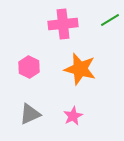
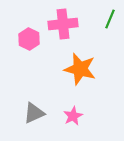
green line: moved 1 px up; rotated 36 degrees counterclockwise
pink hexagon: moved 28 px up
gray triangle: moved 4 px right, 1 px up
